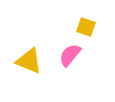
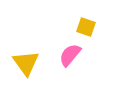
yellow triangle: moved 3 px left, 2 px down; rotated 32 degrees clockwise
